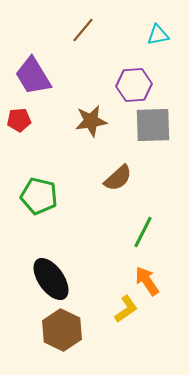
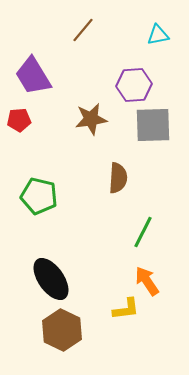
brown star: moved 2 px up
brown semicircle: rotated 44 degrees counterclockwise
yellow L-shape: rotated 28 degrees clockwise
